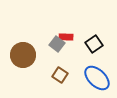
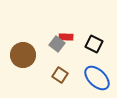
black square: rotated 30 degrees counterclockwise
